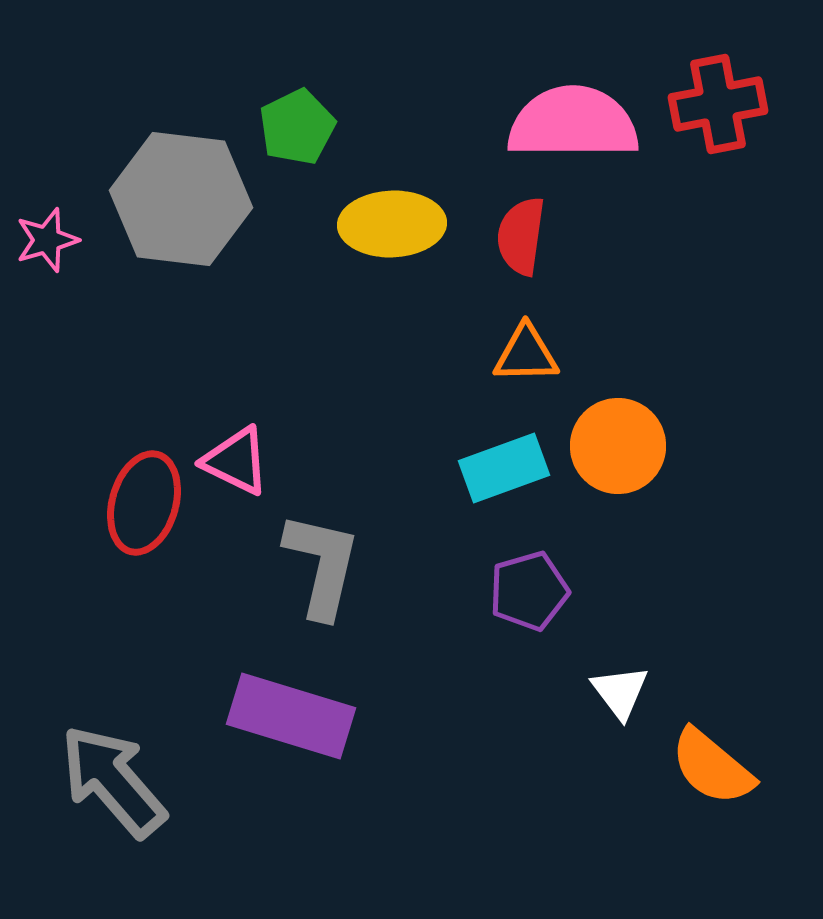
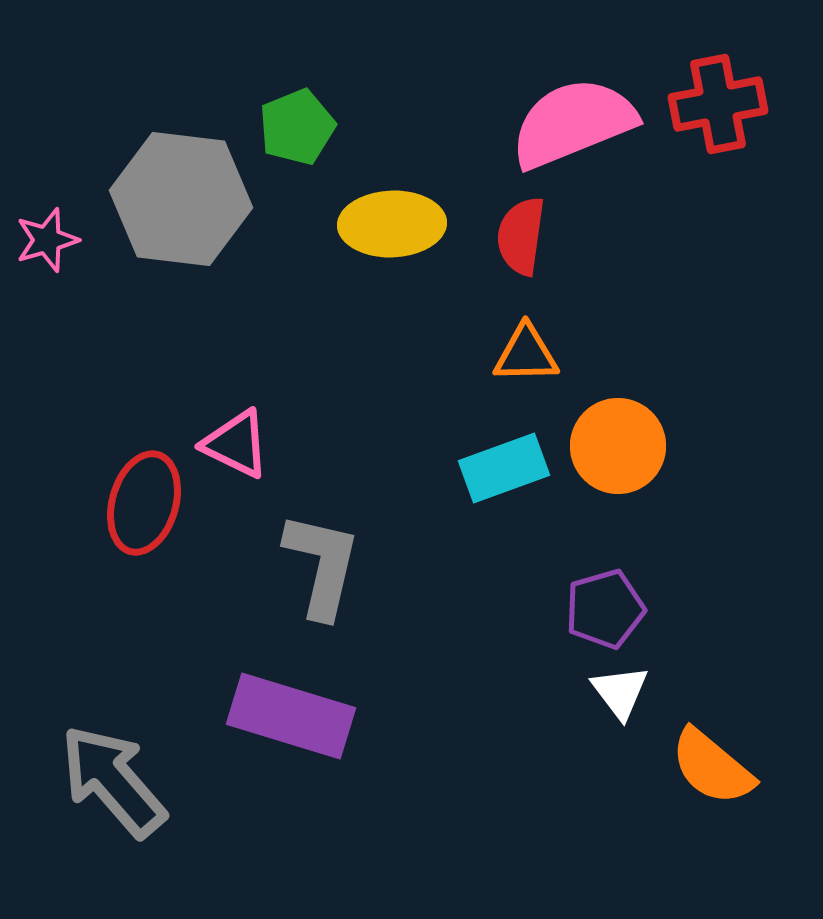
pink semicircle: rotated 22 degrees counterclockwise
green pentagon: rotated 4 degrees clockwise
pink triangle: moved 17 px up
purple pentagon: moved 76 px right, 18 px down
